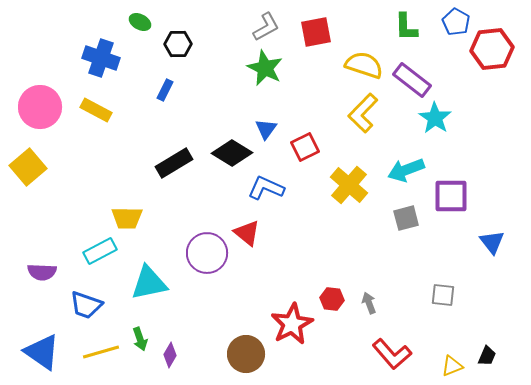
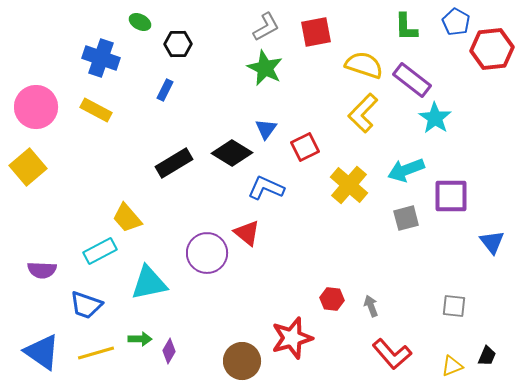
pink circle at (40, 107): moved 4 px left
yellow trapezoid at (127, 218): rotated 48 degrees clockwise
purple semicircle at (42, 272): moved 2 px up
gray square at (443, 295): moved 11 px right, 11 px down
gray arrow at (369, 303): moved 2 px right, 3 px down
red star at (292, 324): moved 14 px down; rotated 12 degrees clockwise
green arrow at (140, 339): rotated 70 degrees counterclockwise
yellow line at (101, 352): moved 5 px left, 1 px down
brown circle at (246, 354): moved 4 px left, 7 px down
purple diamond at (170, 355): moved 1 px left, 4 px up
